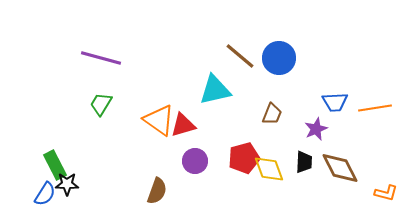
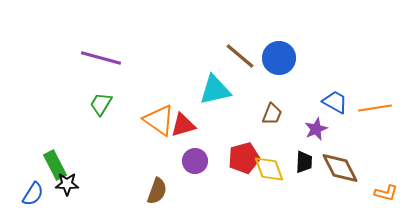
blue trapezoid: rotated 148 degrees counterclockwise
blue semicircle: moved 12 px left
